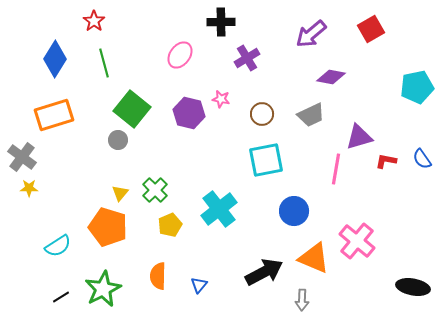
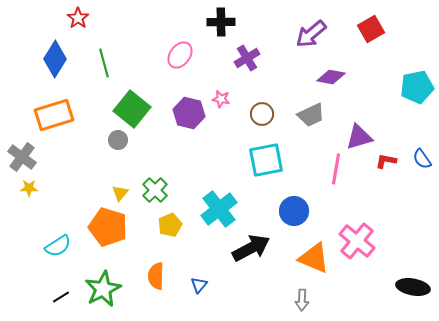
red star: moved 16 px left, 3 px up
black arrow: moved 13 px left, 24 px up
orange semicircle: moved 2 px left
